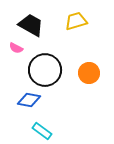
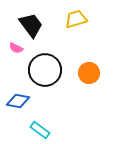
yellow trapezoid: moved 2 px up
black trapezoid: rotated 24 degrees clockwise
blue diamond: moved 11 px left, 1 px down
cyan rectangle: moved 2 px left, 1 px up
